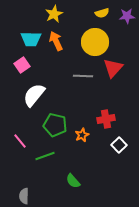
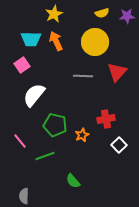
red triangle: moved 4 px right, 4 px down
